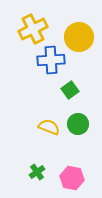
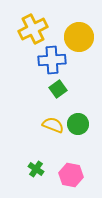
blue cross: moved 1 px right
green square: moved 12 px left, 1 px up
yellow semicircle: moved 4 px right, 2 px up
green cross: moved 1 px left, 3 px up; rotated 21 degrees counterclockwise
pink hexagon: moved 1 px left, 3 px up
